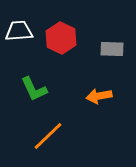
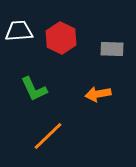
orange arrow: moved 1 px left, 2 px up
